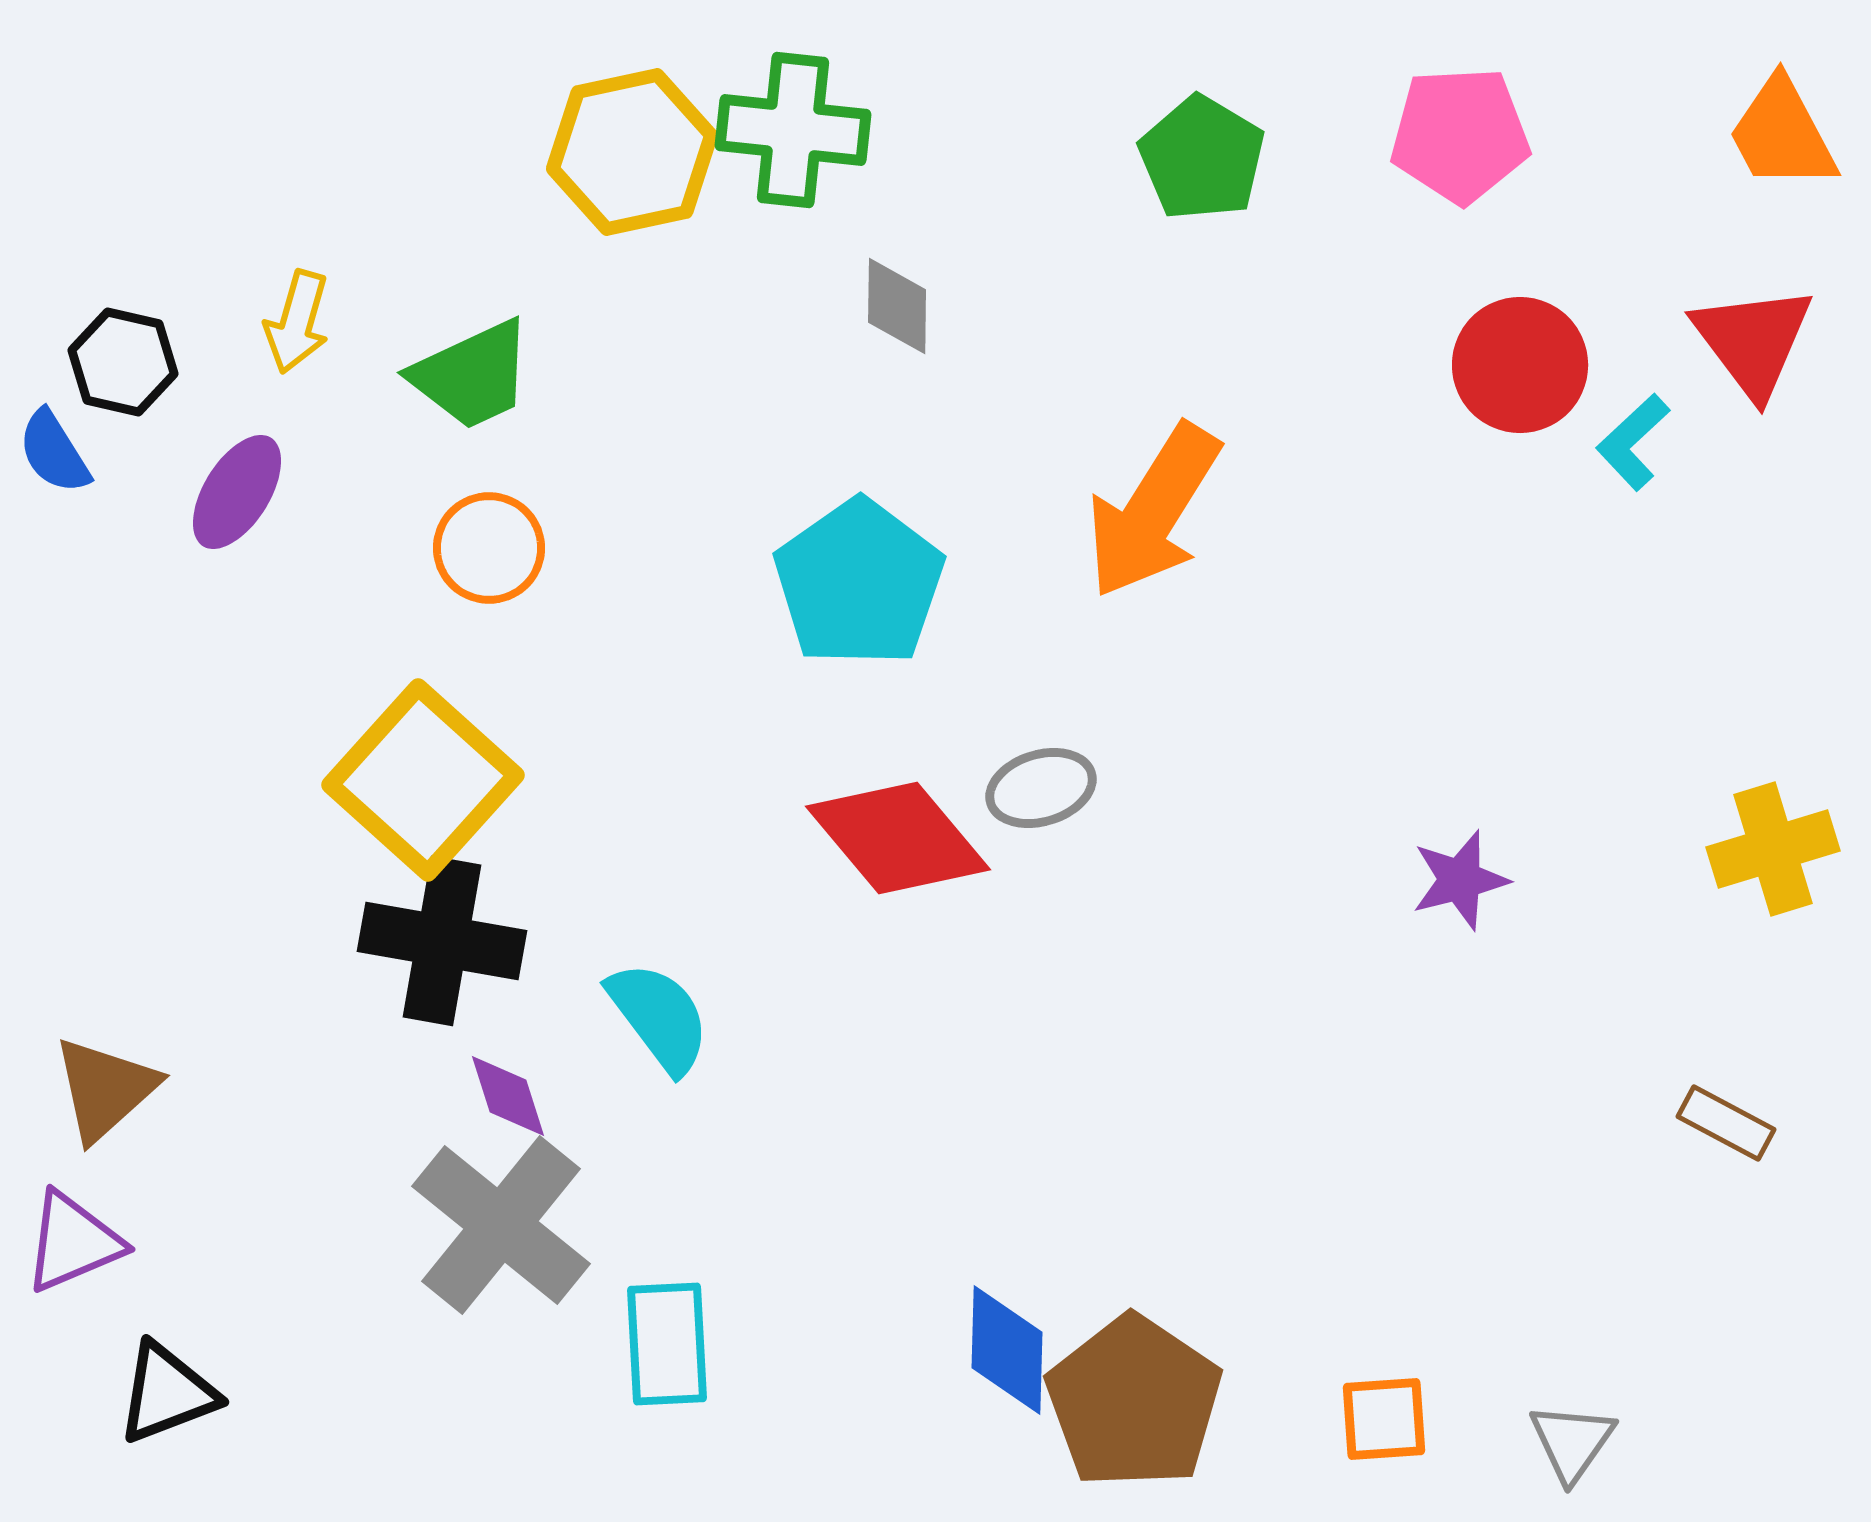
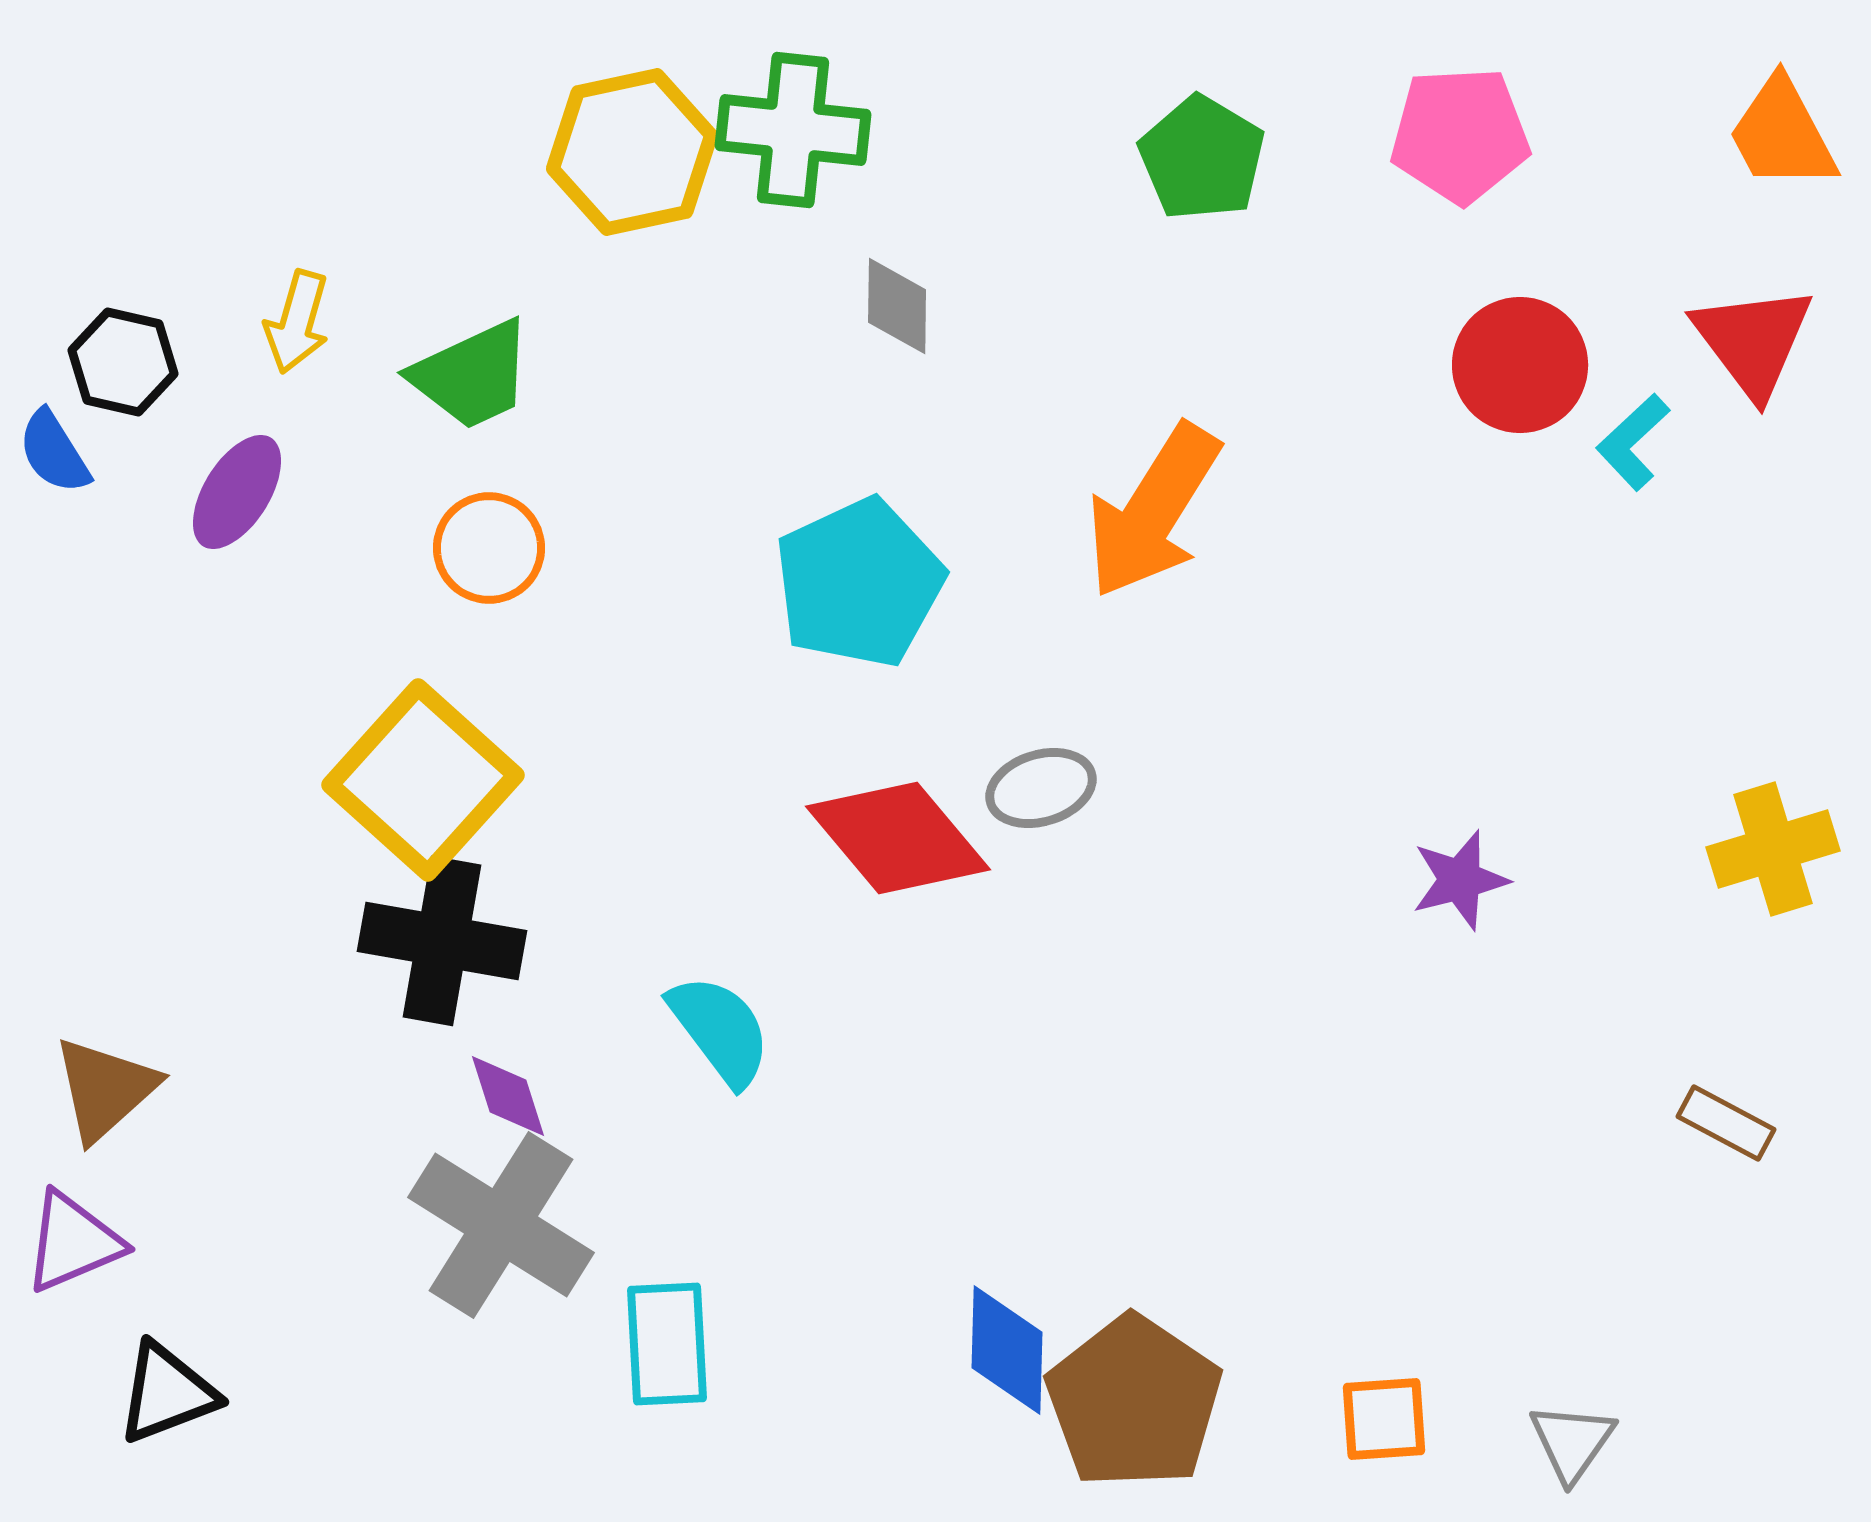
cyan pentagon: rotated 10 degrees clockwise
cyan semicircle: moved 61 px right, 13 px down
gray cross: rotated 7 degrees counterclockwise
